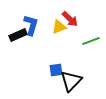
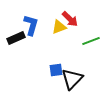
black rectangle: moved 2 px left, 3 px down
black triangle: moved 1 px right, 2 px up
